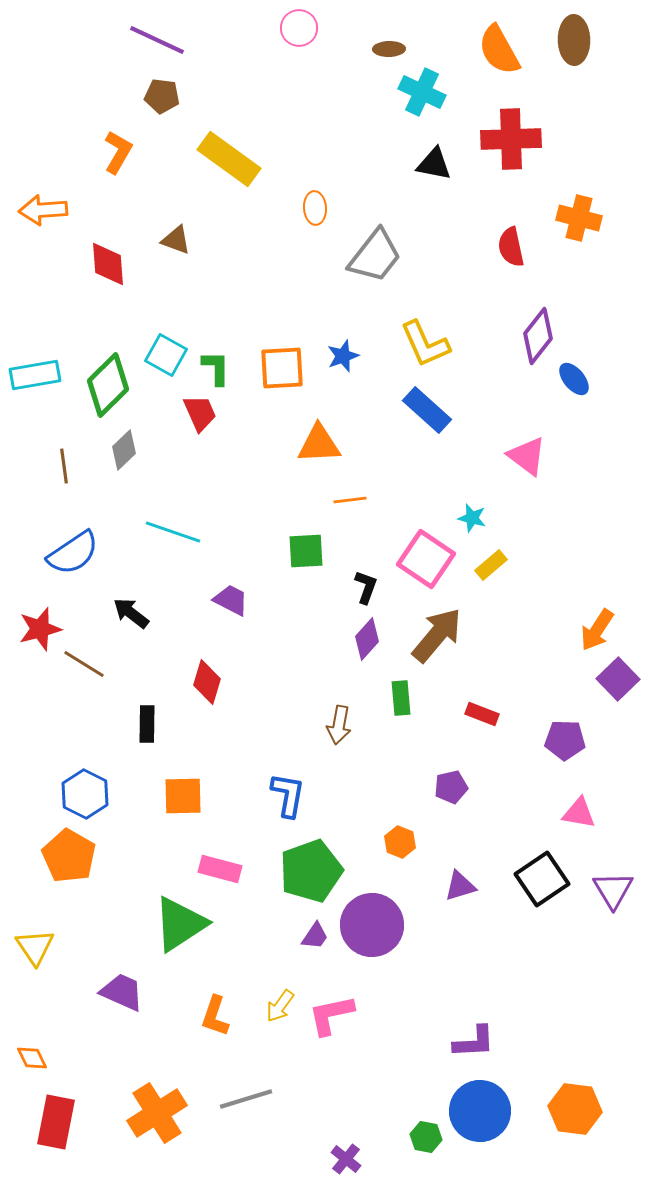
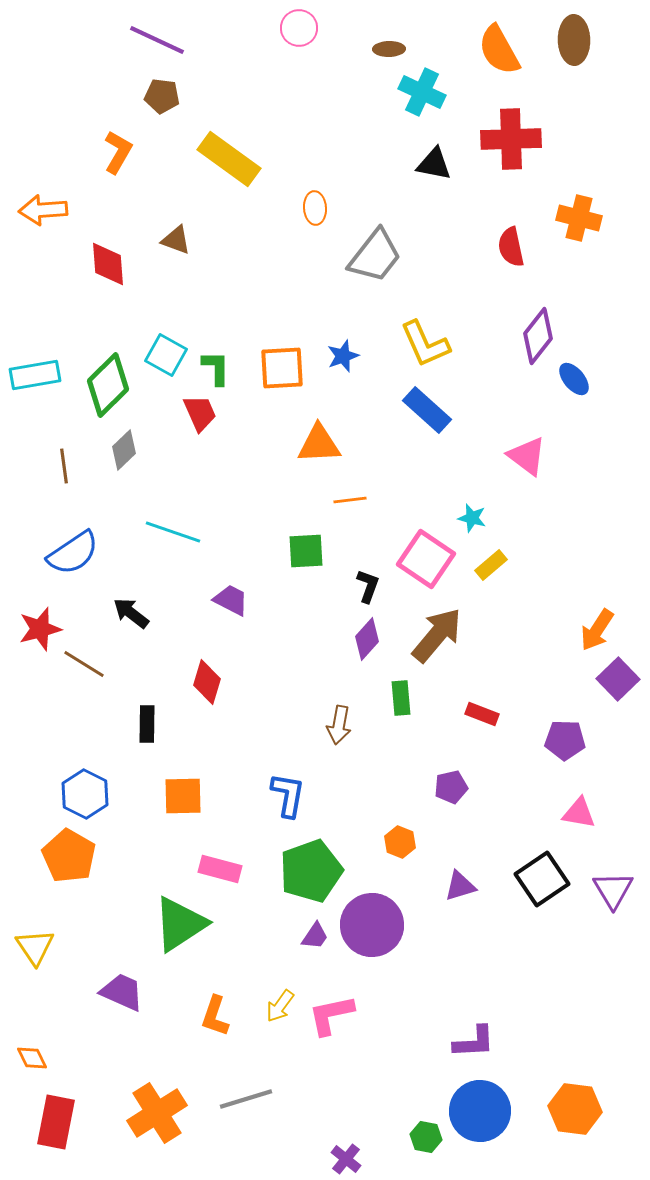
black L-shape at (366, 587): moved 2 px right, 1 px up
